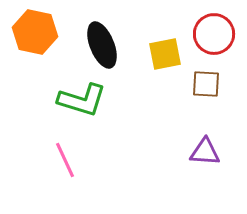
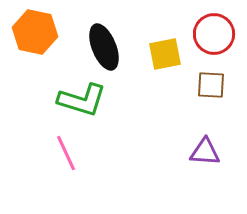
black ellipse: moved 2 px right, 2 px down
brown square: moved 5 px right, 1 px down
pink line: moved 1 px right, 7 px up
